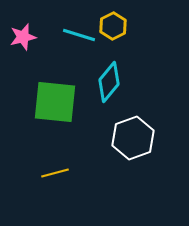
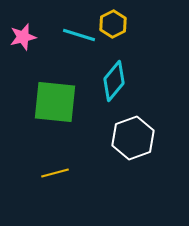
yellow hexagon: moved 2 px up
cyan diamond: moved 5 px right, 1 px up
